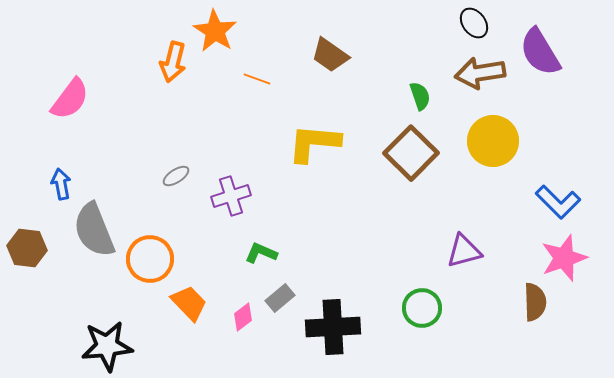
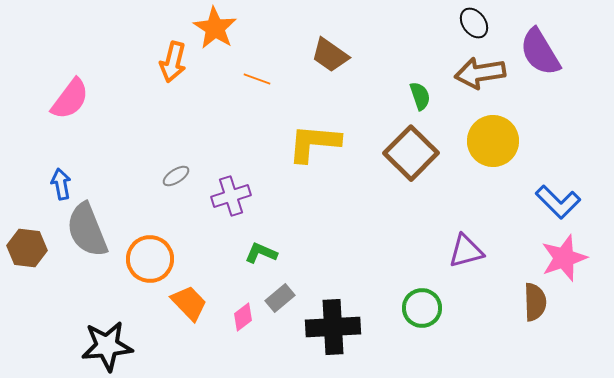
orange star: moved 3 px up
gray semicircle: moved 7 px left
purple triangle: moved 2 px right
